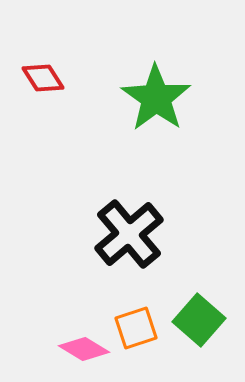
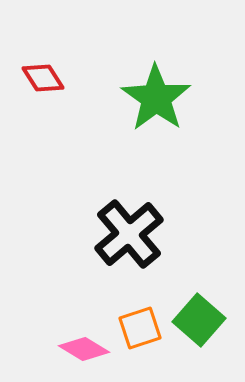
orange square: moved 4 px right
